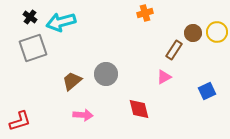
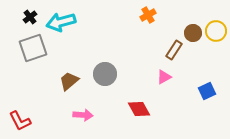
orange cross: moved 3 px right, 2 px down; rotated 14 degrees counterclockwise
black cross: rotated 16 degrees clockwise
yellow circle: moved 1 px left, 1 px up
gray circle: moved 1 px left
brown trapezoid: moved 3 px left
red diamond: rotated 15 degrees counterclockwise
red L-shape: rotated 80 degrees clockwise
